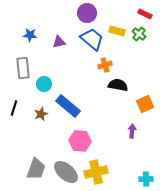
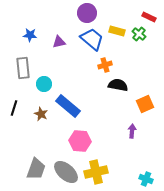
red rectangle: moved 4 px right, 3 px down
brown star: rotated 24 degrees counterclockwise
cyan cross: rotated 24 degrees clockwise
